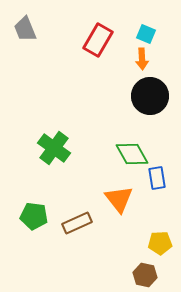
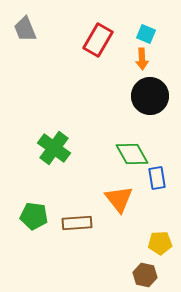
brown rectangle: rotated 20 degrees clockwise
